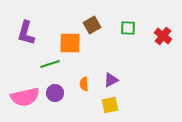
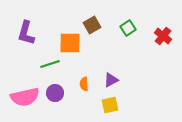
green square: rotated 35 degrees counterclockwise
